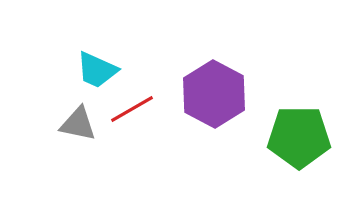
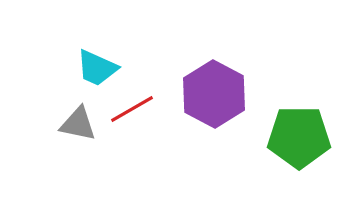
cyan trapezoid: moved 2 px up
